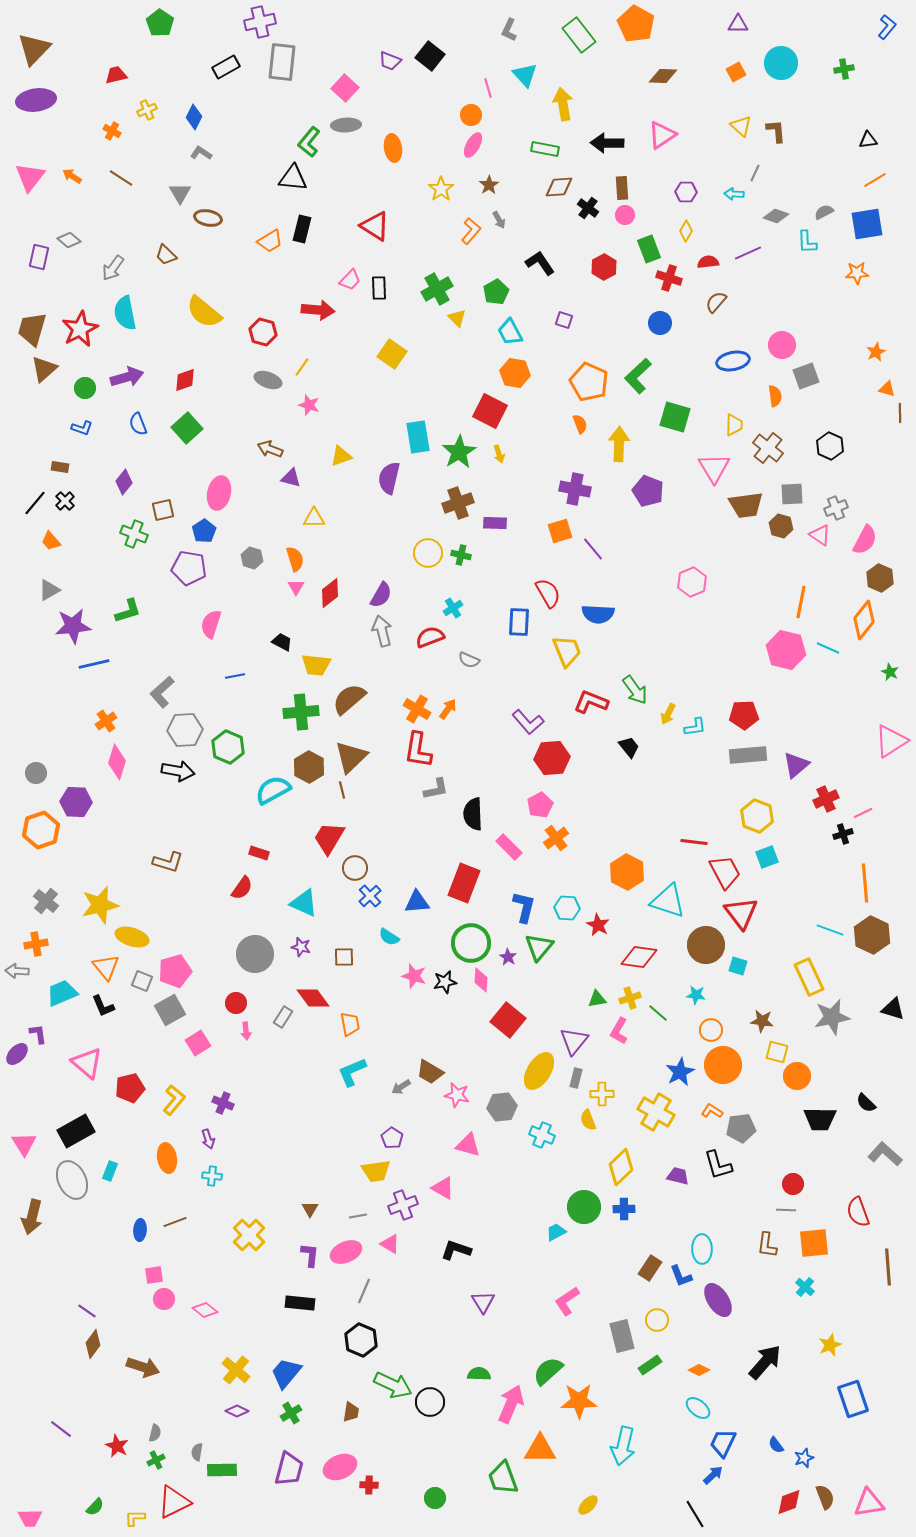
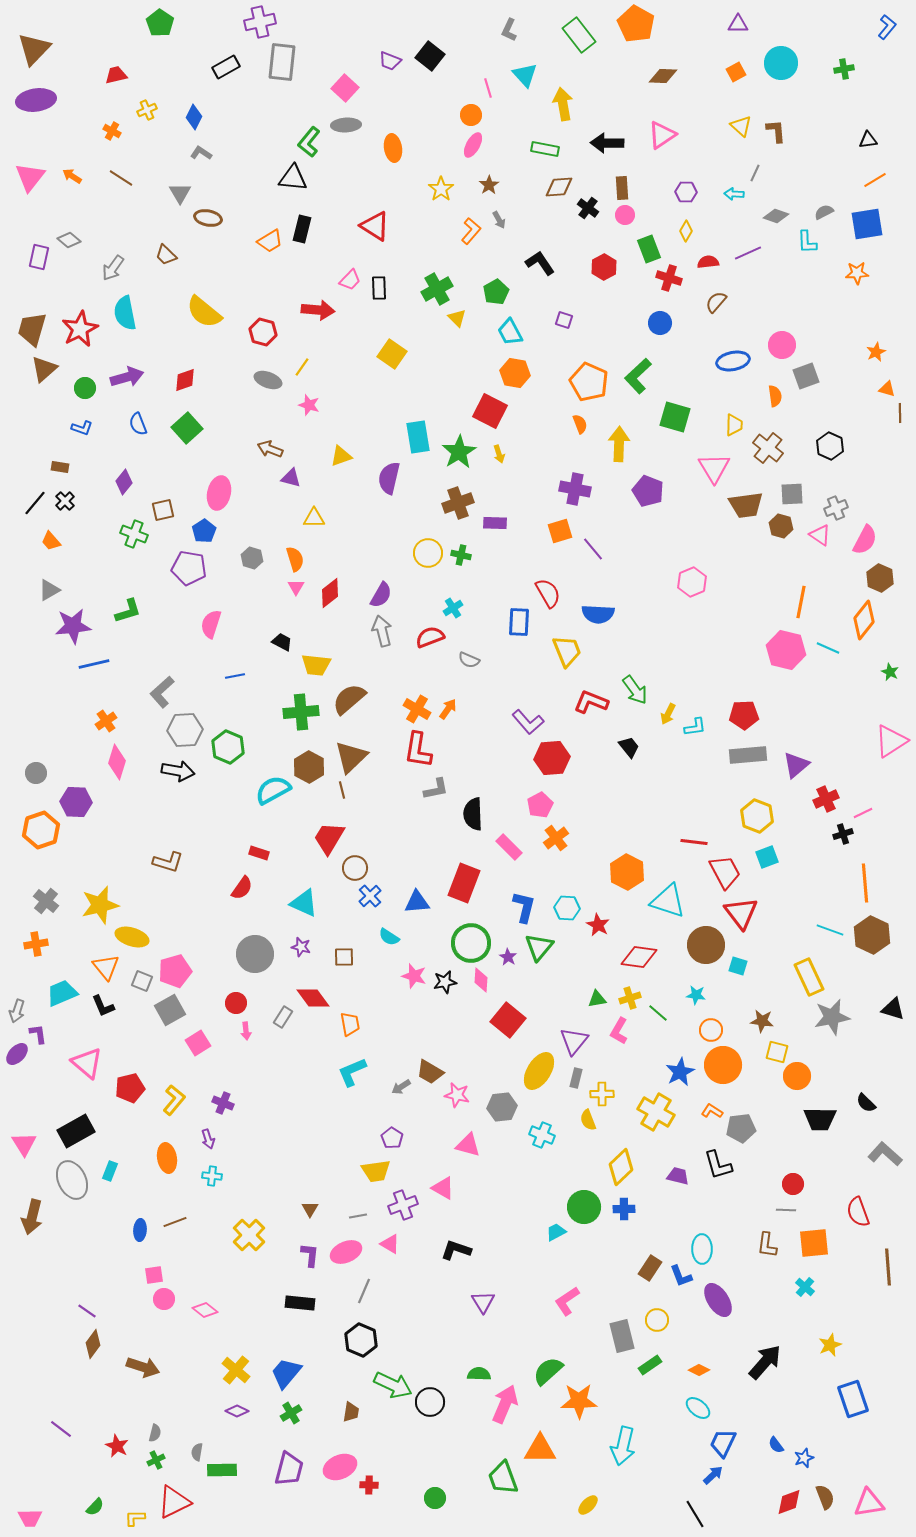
gray arrow at (17, 971): moved 40 px down; rotated 75 degrees counterclockwise
pink arrow at (511, 1404): moved 6 px left
